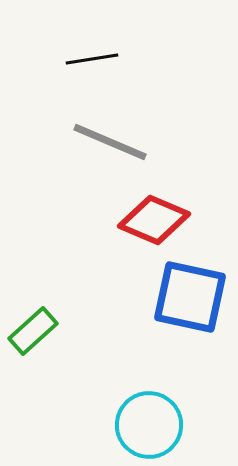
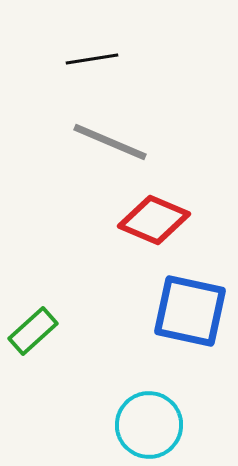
blue square: moved 14 px down
